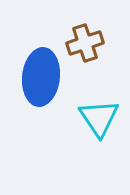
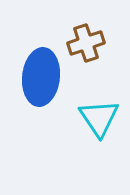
brown cross: moved 1 px right
